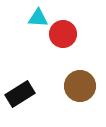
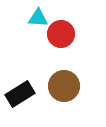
red circle: moved 2 px left
brown circle: moved 16 px left
